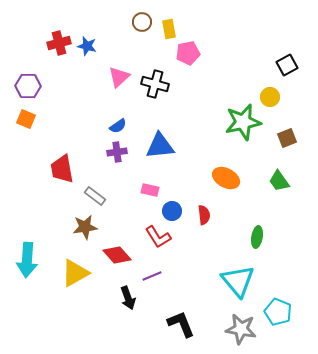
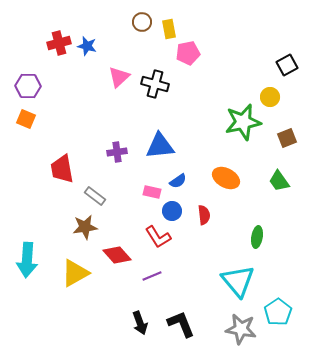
blue semicircle: moved 60 px right, 55 px down
pink rectangle: moved 2 px right, 2 px down
black arrow: moved 12 px right, 25 px down
cyan pentagon: rotated 16 degrees clockwise
